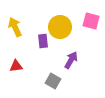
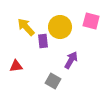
yellow arrow: moved 11 px right; rotated 18 degrees counterclockwise
